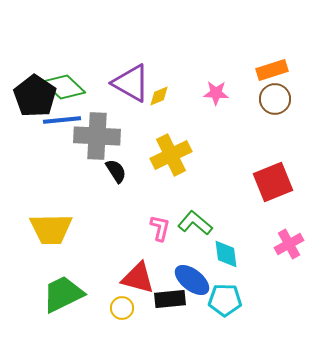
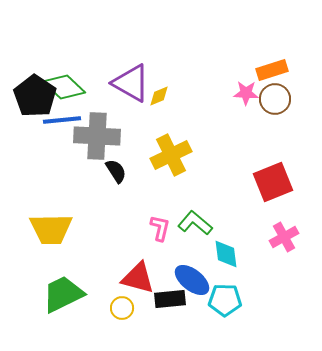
pink star: moved 30 px right
pink cross: moved 5 px left, 7 px up
